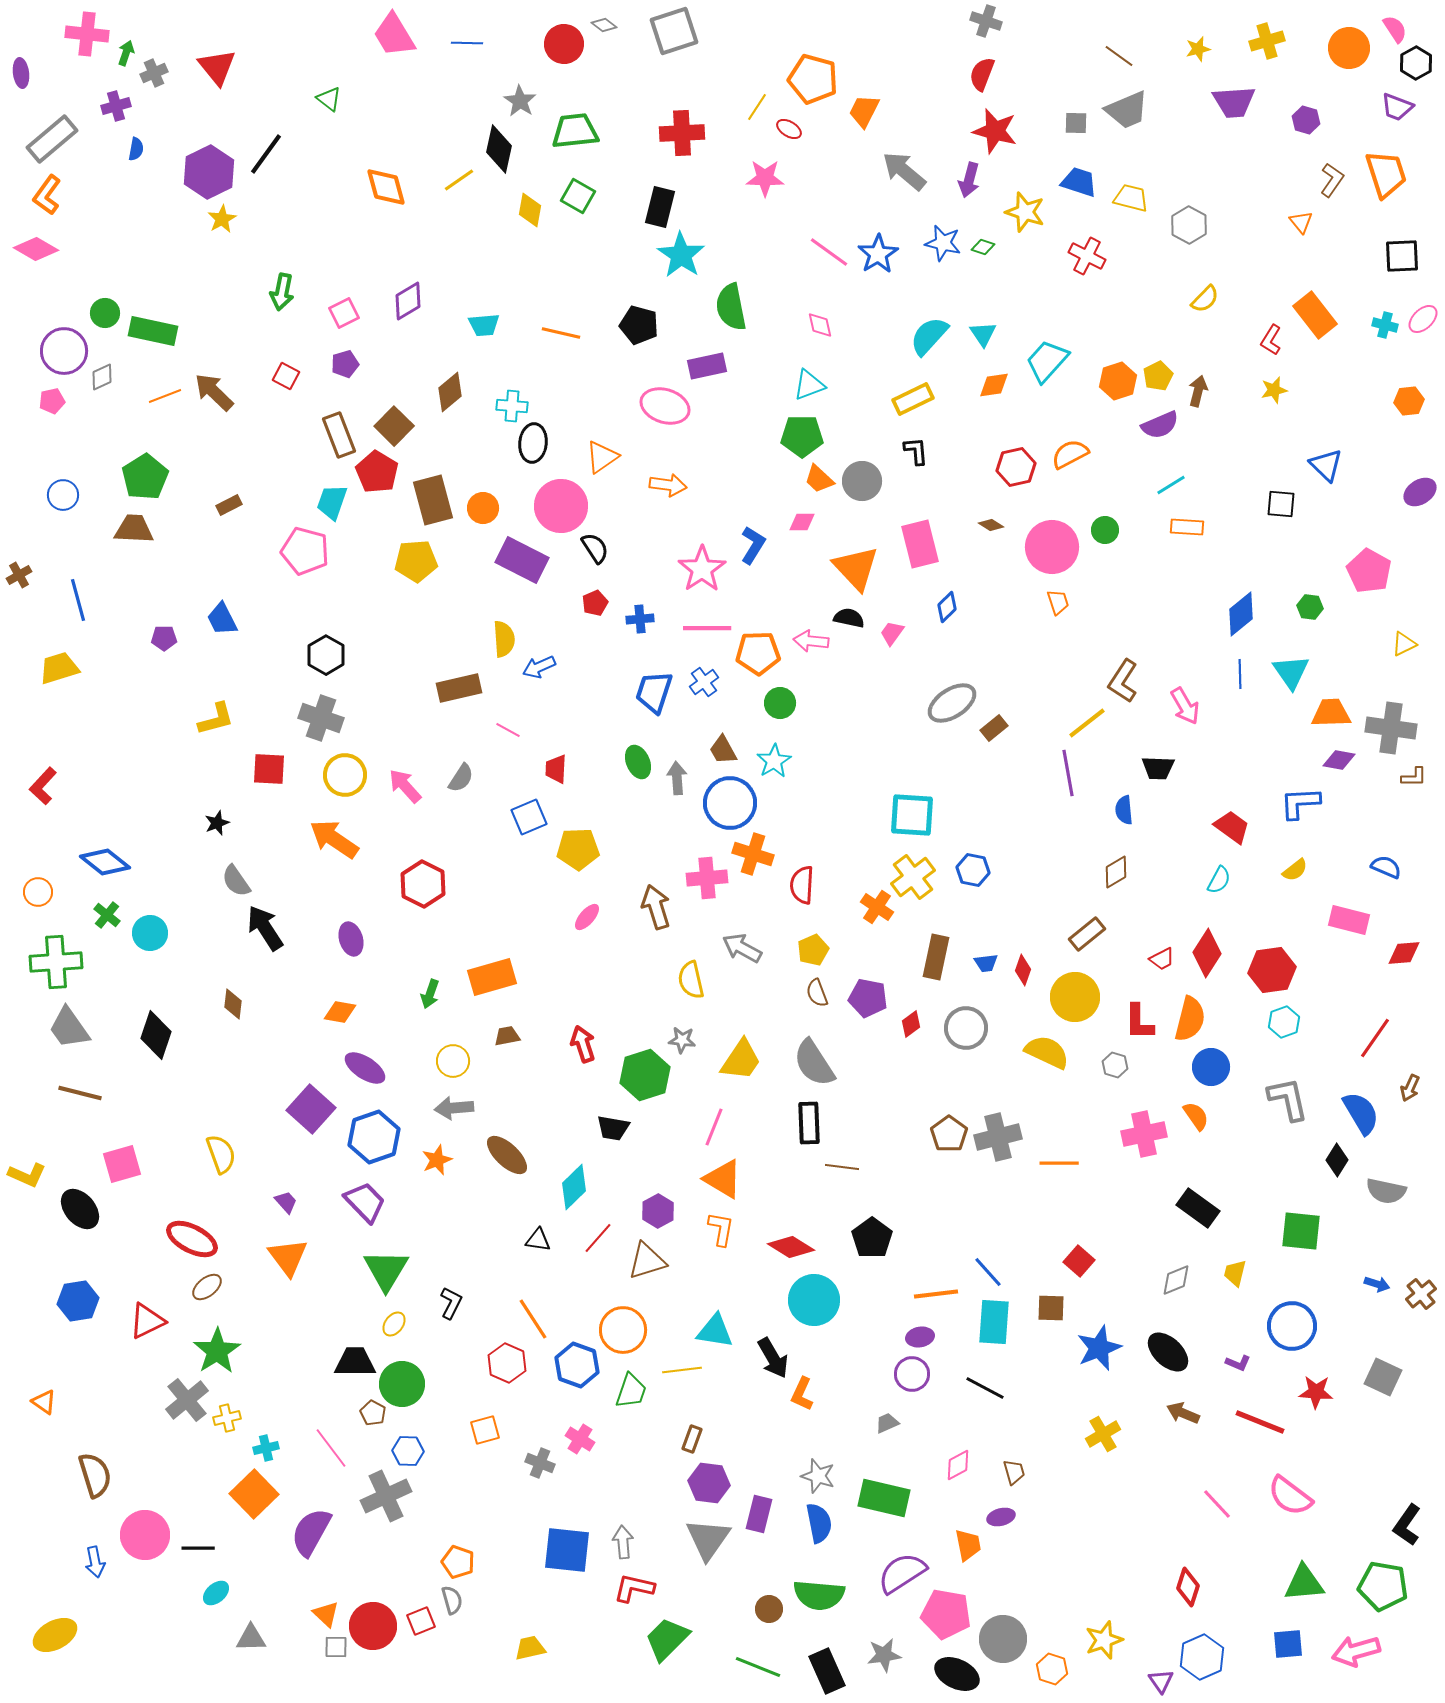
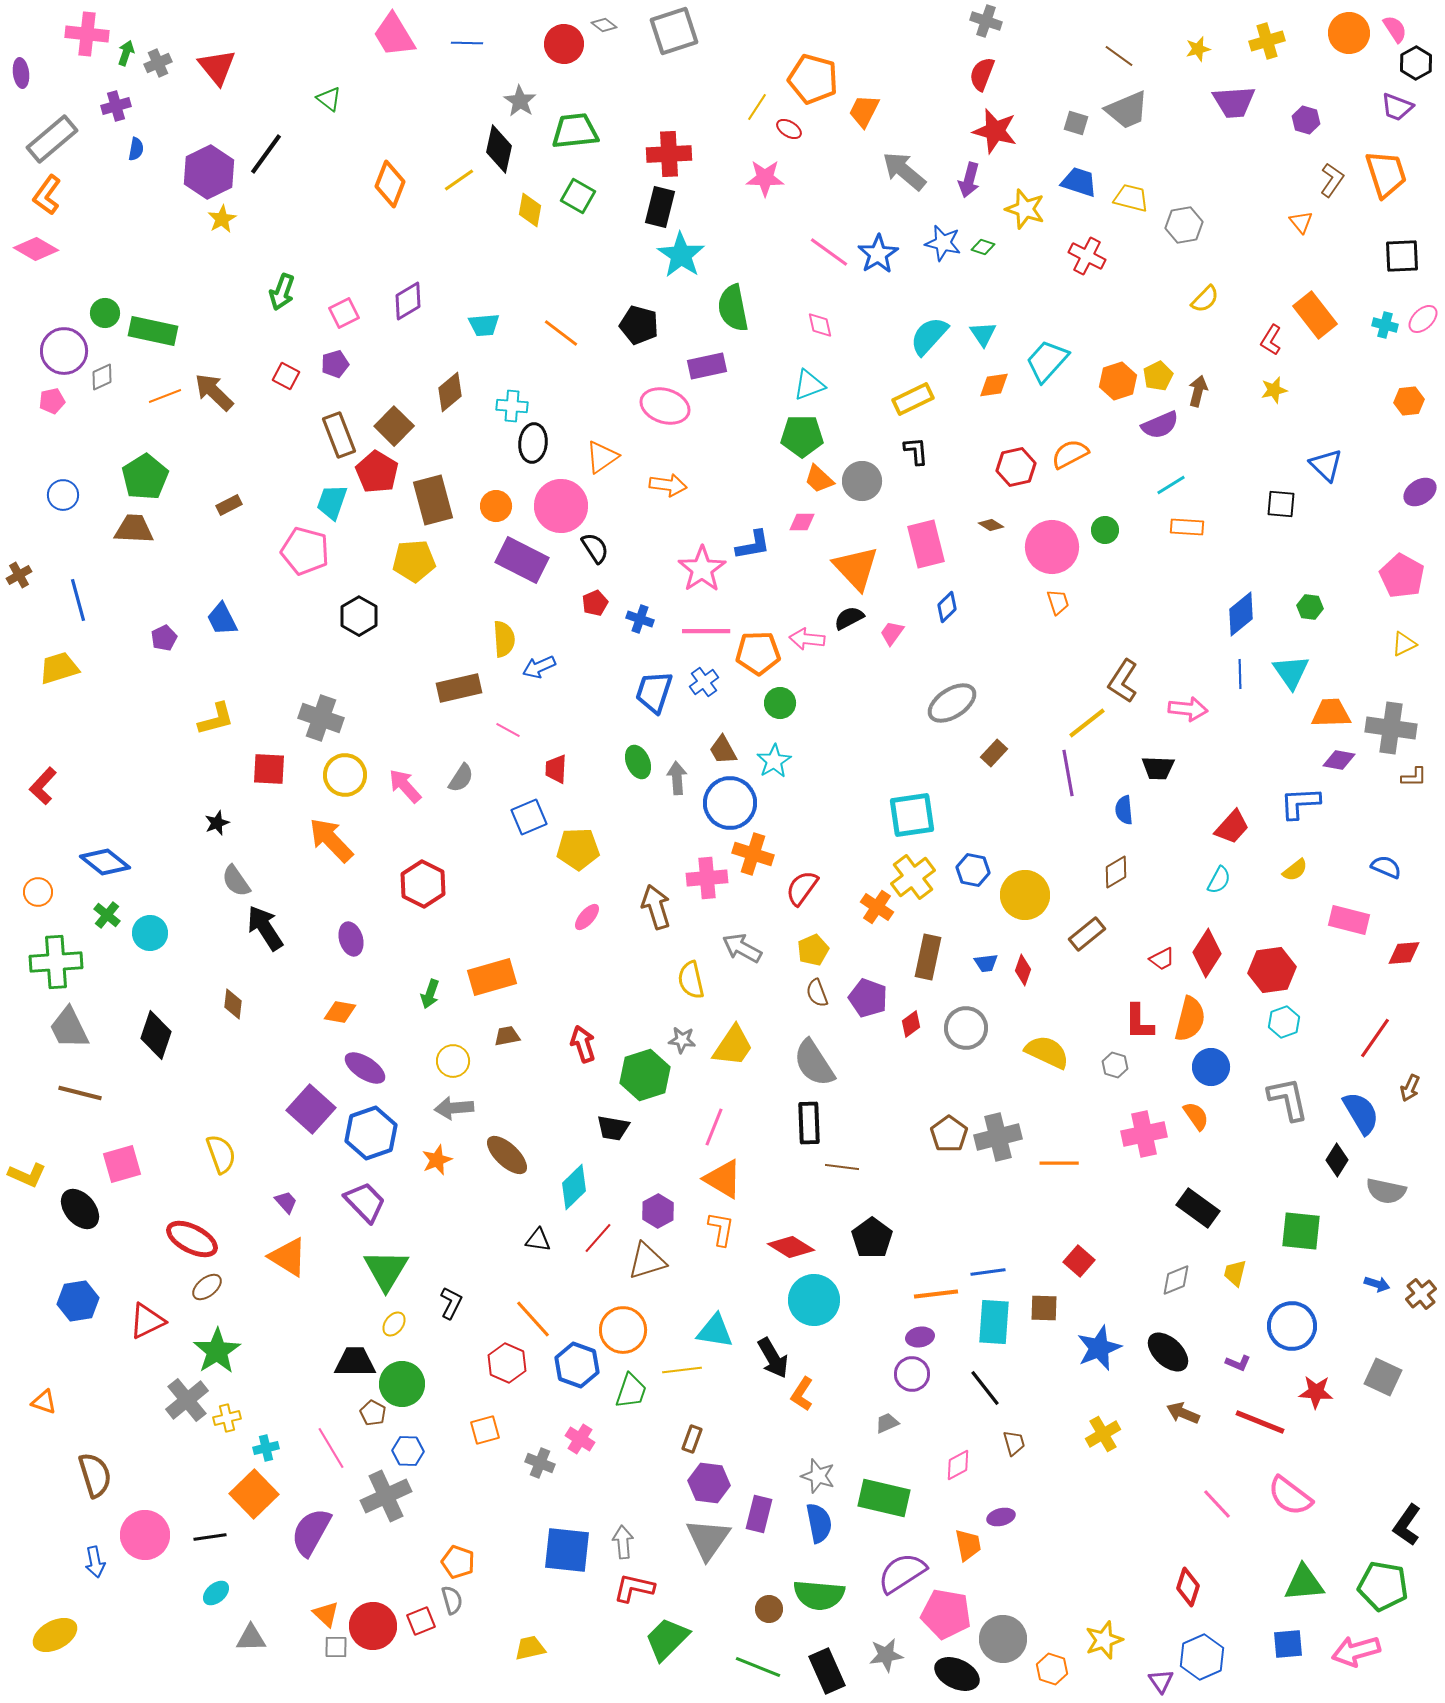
orange circle at (1349, 48): moved 15 px up
gray cross at (154, 73): moved 4 px right, 10 px up
gray square at (1076, 123): rotated 15 degrees clockwise
red cross at (682, 133): moved 13 px left, 21 px down
orange diamond at (386, 187): moved 4 px right, 3 px up; rotated 36 degrees clockwise
yellow star at (1025, 212): moved 3 px up
gray hexagon at (1189, 225): moved 5 px left; rotated 21 degrees clockwise
green arrow at (282, 292): rotated 9 degrees clockwise
green semicircle at (731, 307): moved 2 px right, 1 px down
orange line at (561, 333): rotated 24 degrees clockwise
purple pentagon at (345, 364): moved 10 px left
orange circle at (483, 508): moved 13 px right, 2 px up
pink rectangle at (920, 544): moved 6 px right
blue L-shape at (753, 545): rotated 48 degrees clockwise
yellow pentagon at (416, 561): moved 2 px left
pink pentagon at (1369, 571): moved 33 px right, 5 px down
black semicircle at (849, 618): rotated 40 degrees counterclockwise
blue cross at (640, 619): rotated 24 degrees clockwise
pink line at (707, 628): moved 1 px left, 3 px down
purple pentagon at (164, 638): rotated 25 degrees counterclockwise
pink arrow at (811, 641): moved 4 px left, 2 px up
black hexagon at (326, 655): moved 33 px right, 39 px up
pink arrow at (1185, 706): moved 3 px right, 3 px down; rotated 54 degrees counterclockwise
brown rectangle at (994, 728): moved 25 px down; rotated 8 degrees counterclockwise
cyan square at (912, 815): rotated 12 degrees counterclockwise
red trapezoid at (1232, 827): rotated 96 degrees clockwise
orange arrow at (334, 839): moved 3 px left, 1 px down; rotated 12 degrees clockwise
red semicircle at (802, 885): moved 3 px down; rotated 33 degrees clockwise
brown rectangle at (936, 957): moved 8 px left
yellow circle at (1075, 997): moved 50 px left, 102 px up
purple pentagon at (868, 998): rotated 9 degrees clockwise
gray trapezoid at (69, 1028): rotated 9 degrees clockwise
yellow trapezoid at (741, 1060): moved 8 px left, 14 px up
blue hexagon at (374, 1137): moved 3 px left, 4 px up
orange triangle at (288, 1257): rotated 21 degrees counterclockwise
blue line at (988, 1272): rotated 56 degrees counterclockwise
brown square at (1051, 1308): moved 7 px left
orange line at (533, 1319): rotated 9 degrees counterclockwise
black line at (985, 1388): rotated 24 degrees clockwise
orange L-shape at (802, 1394): rotated 8 degrees clockwise
orange triangle at (44, 1402): rotated 16 degrees counterclockwise
pink line at (331, 1448): rotated 6 degrees clockwise
brown trapezoid at (1014, 1472): moved 29 px up
black line at (198, 1548): moved 12 px right, 11 px up; rotated 8 degrees counterclockwise
gray star at (884, 1655): moved 2 px right
